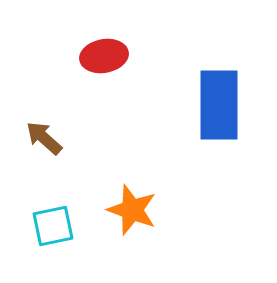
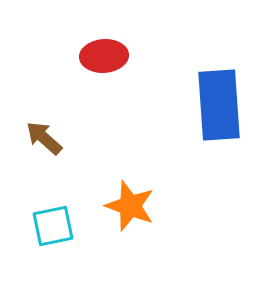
red ellipse: rotated 6 degrees clockwise
blue rectangle: rotated 4 degrees counterclockwise
orange star: moved 2 px left, 4 px up
